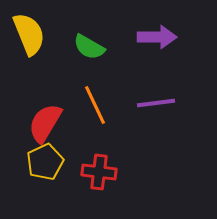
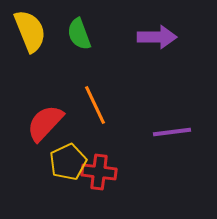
yellow semicircle: moved 1 px right, 3 px up
green semicircle: moved 10 px left, 13 px up; rotated 40 degrees clockwise
purple line: moved 16 px right, 29 px down
red semicircle: rotated 12 degrees clockwise
yellow pentagon: moved 23 px right
